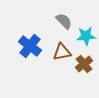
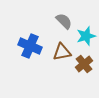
cyan star: rotated 12 degrees counterclockwise
blue cross: rotated 15 degrees counterclockwise
